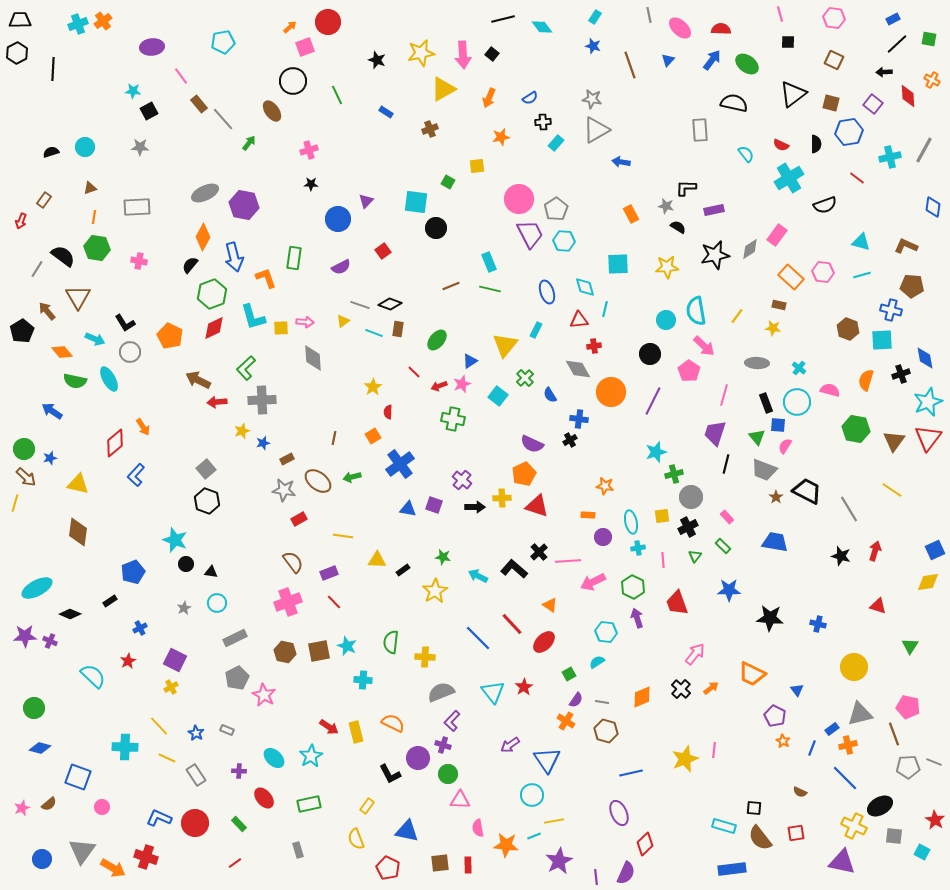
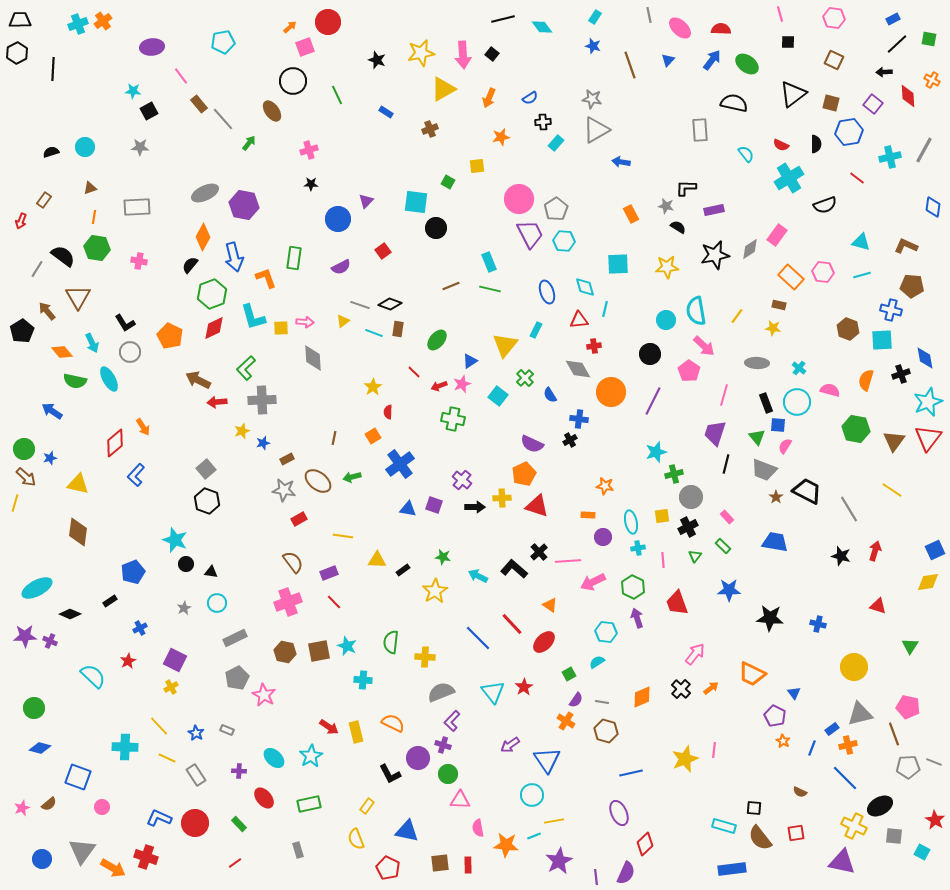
cyan arrow at (95, 339): moved 3 px left, 4 px down; rotated 42 degrees clockwise
blue triangle at (797, 690): moved 3 px left, 3 px down
